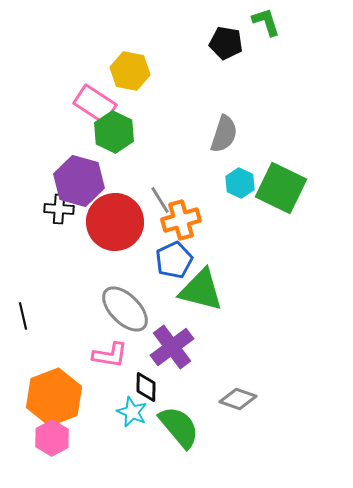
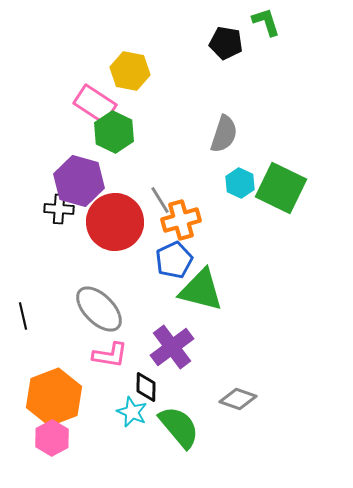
gray ellipse: moved 26 px left
